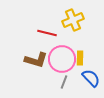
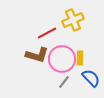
red line: rotated 42 degrees counterclockwise
brown L-shape: moved 1 px right, 5 px up
gray line: rotated 16 degrees clockwise
